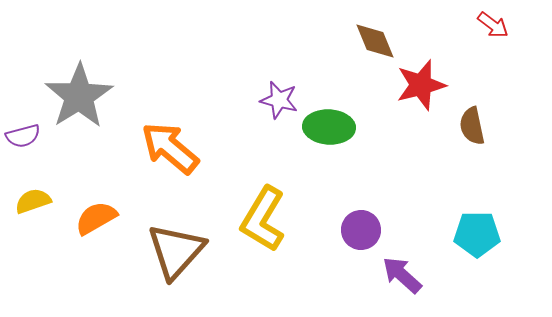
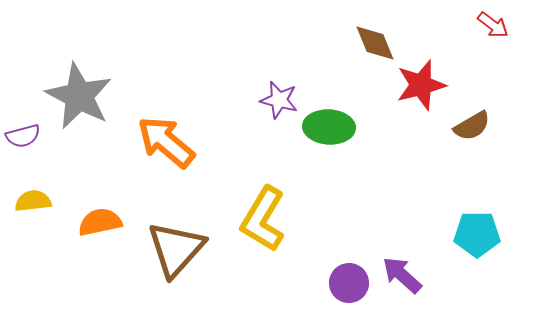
brown diamond: moved 2 px down
gray star: rotated 12 degrees counterclockwise
brown semicircle: rotated 108 degrees counterclockwise
orange arrow: moved 4 px left, 6 px up
yellow semicircle: rotated 12 degrees clockwise
orange semicircle: moved 4 px right, 4 px down; rotated 18 degrees clockwise
purple circle: moved 12 px left, 53 px down
brown triangle: moved 2 px up
